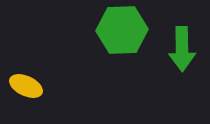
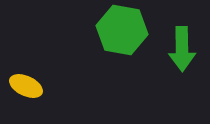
green hexagon: rotated 12 degrees clockwise
